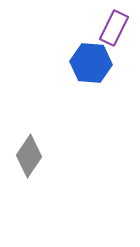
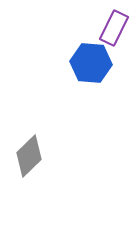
gray diamond: rotated 12 degrees clockwise
